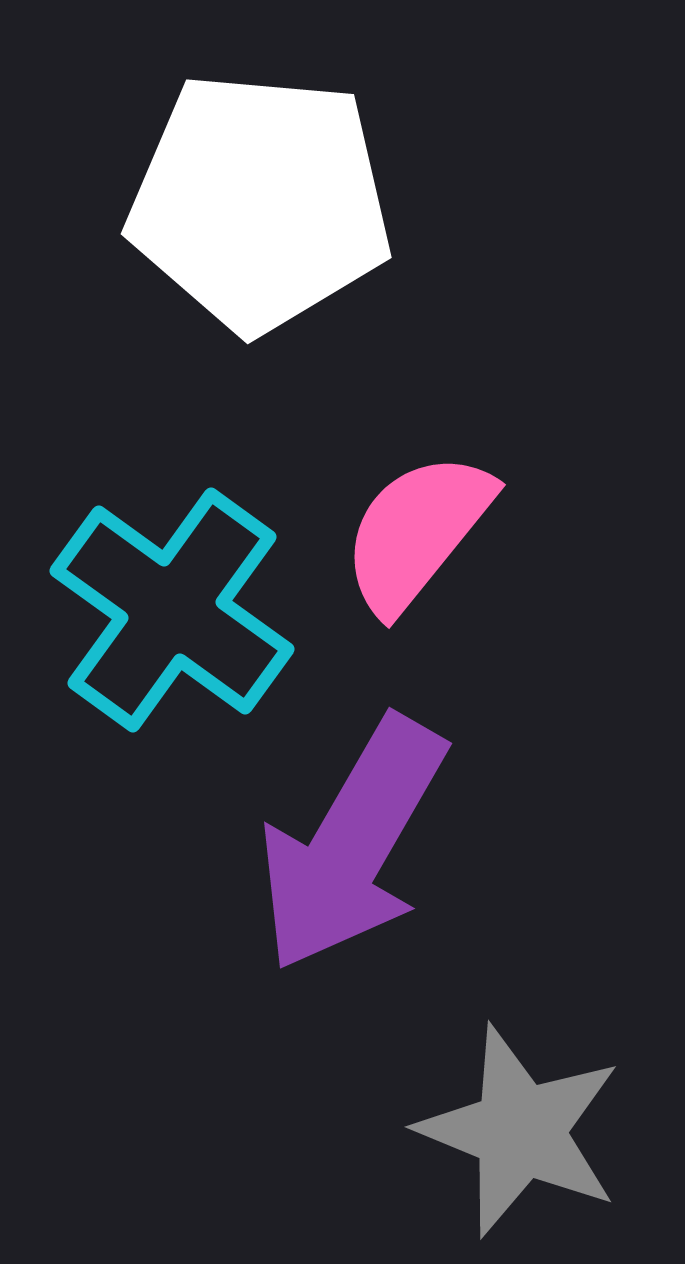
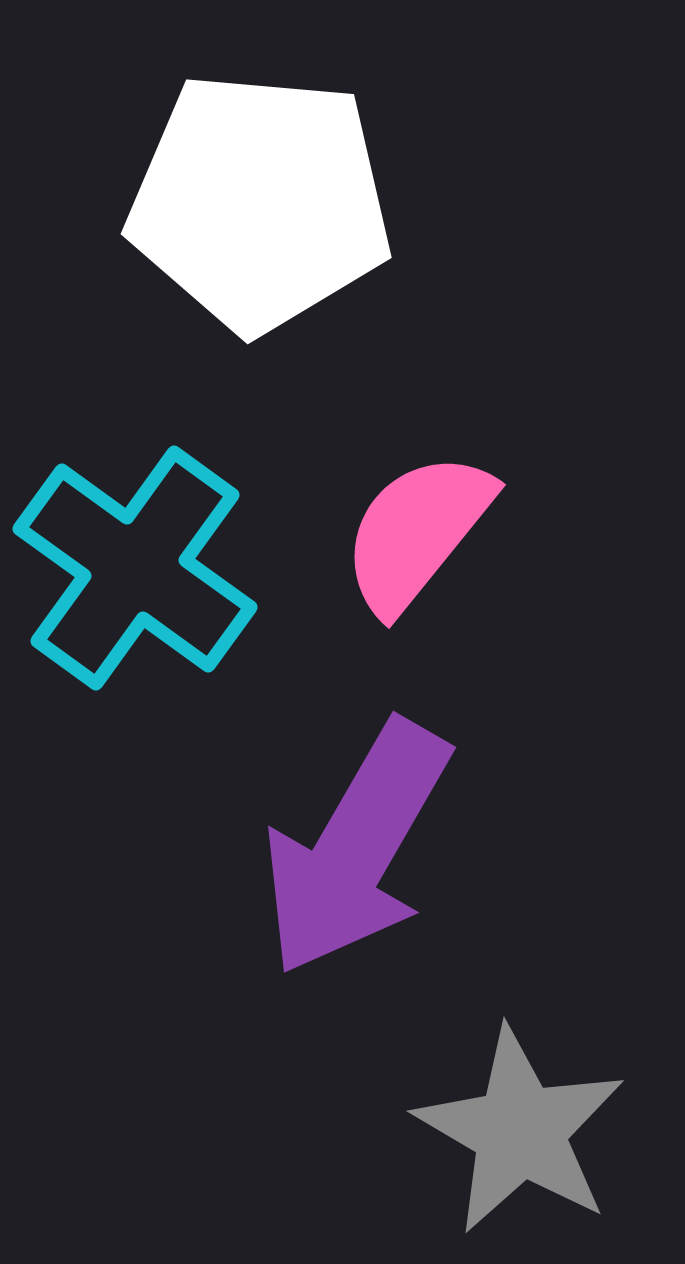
cyan cross: moved 37 px left, 42 px up
purple arrow: moved 4 px right, 4 px down
gray star: rotated 8 degrees clockwise
